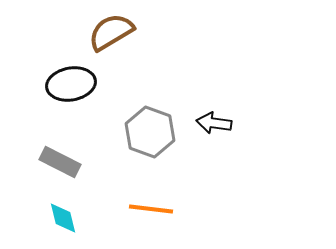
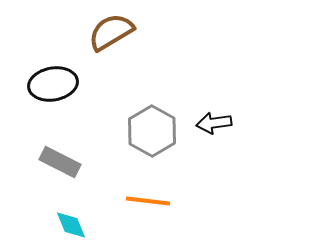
black ellipse: moved 18 px left
black arrow: rotated 16 degrees counterclockwise
gray hexagon: moved 2 px right, 1 px up; rotated 9 degrees clockwise
orange line: moved 3 px left, 8 px up
cyan diamond: moved 8 px right, 7 px down; rotated 8 degrees counterclockwise
